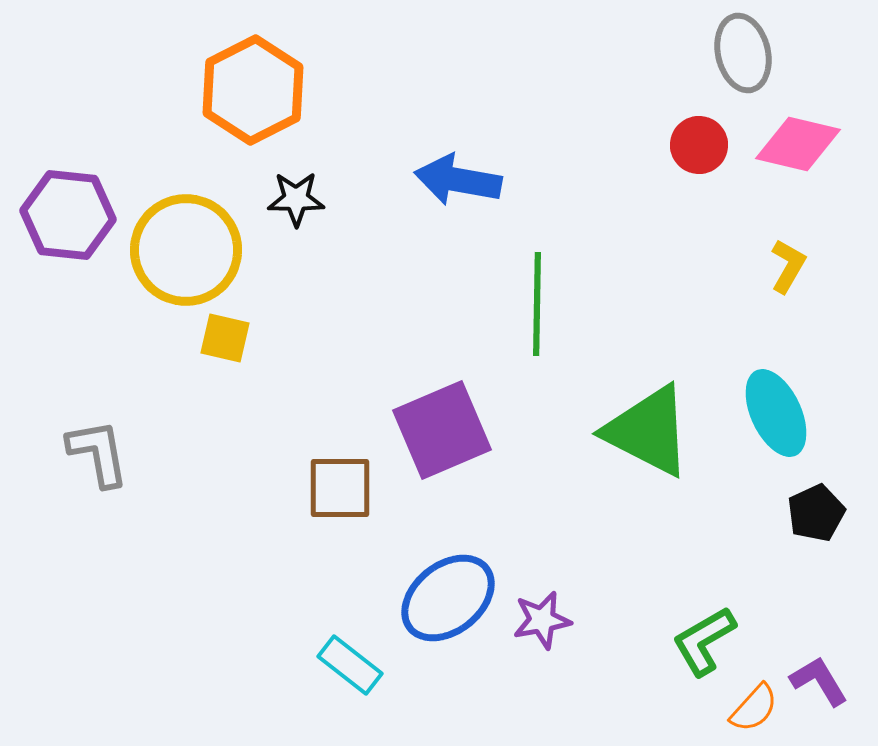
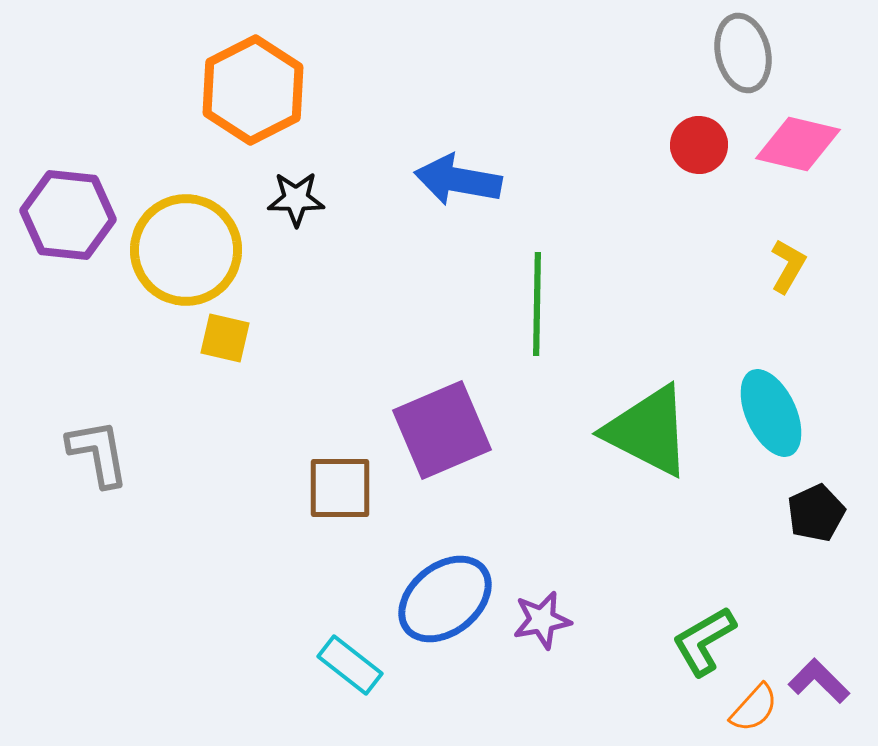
cyan ellipse: moved 5 px left
blue ellipse: moved 3 px left, 1 px down
purple L-shape: rotated 14 degrees counterclockwise
